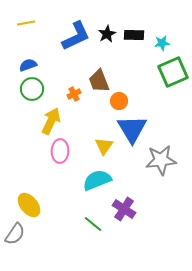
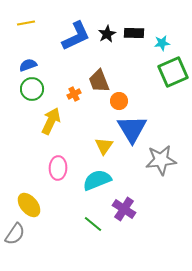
black rectangle: moved 2 px up
pink ellipse: moved 2 px left, 17 px down
